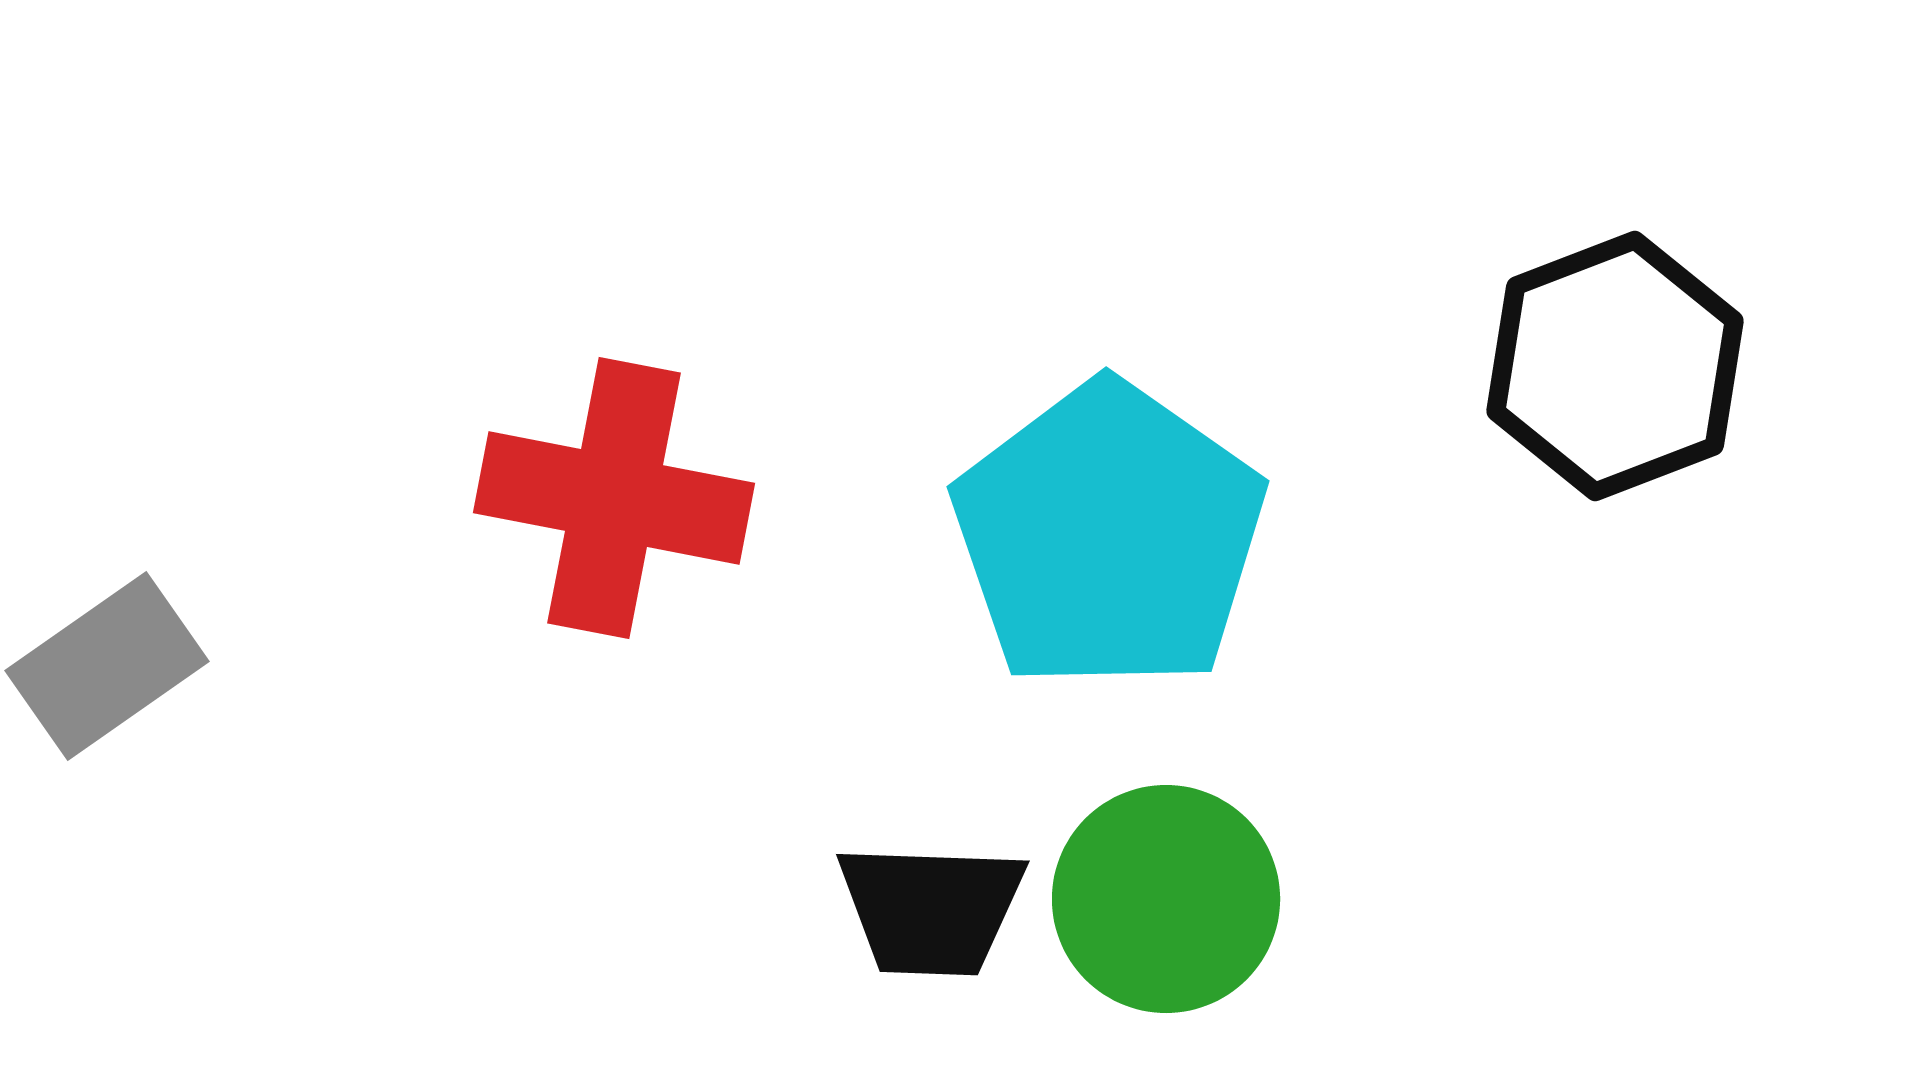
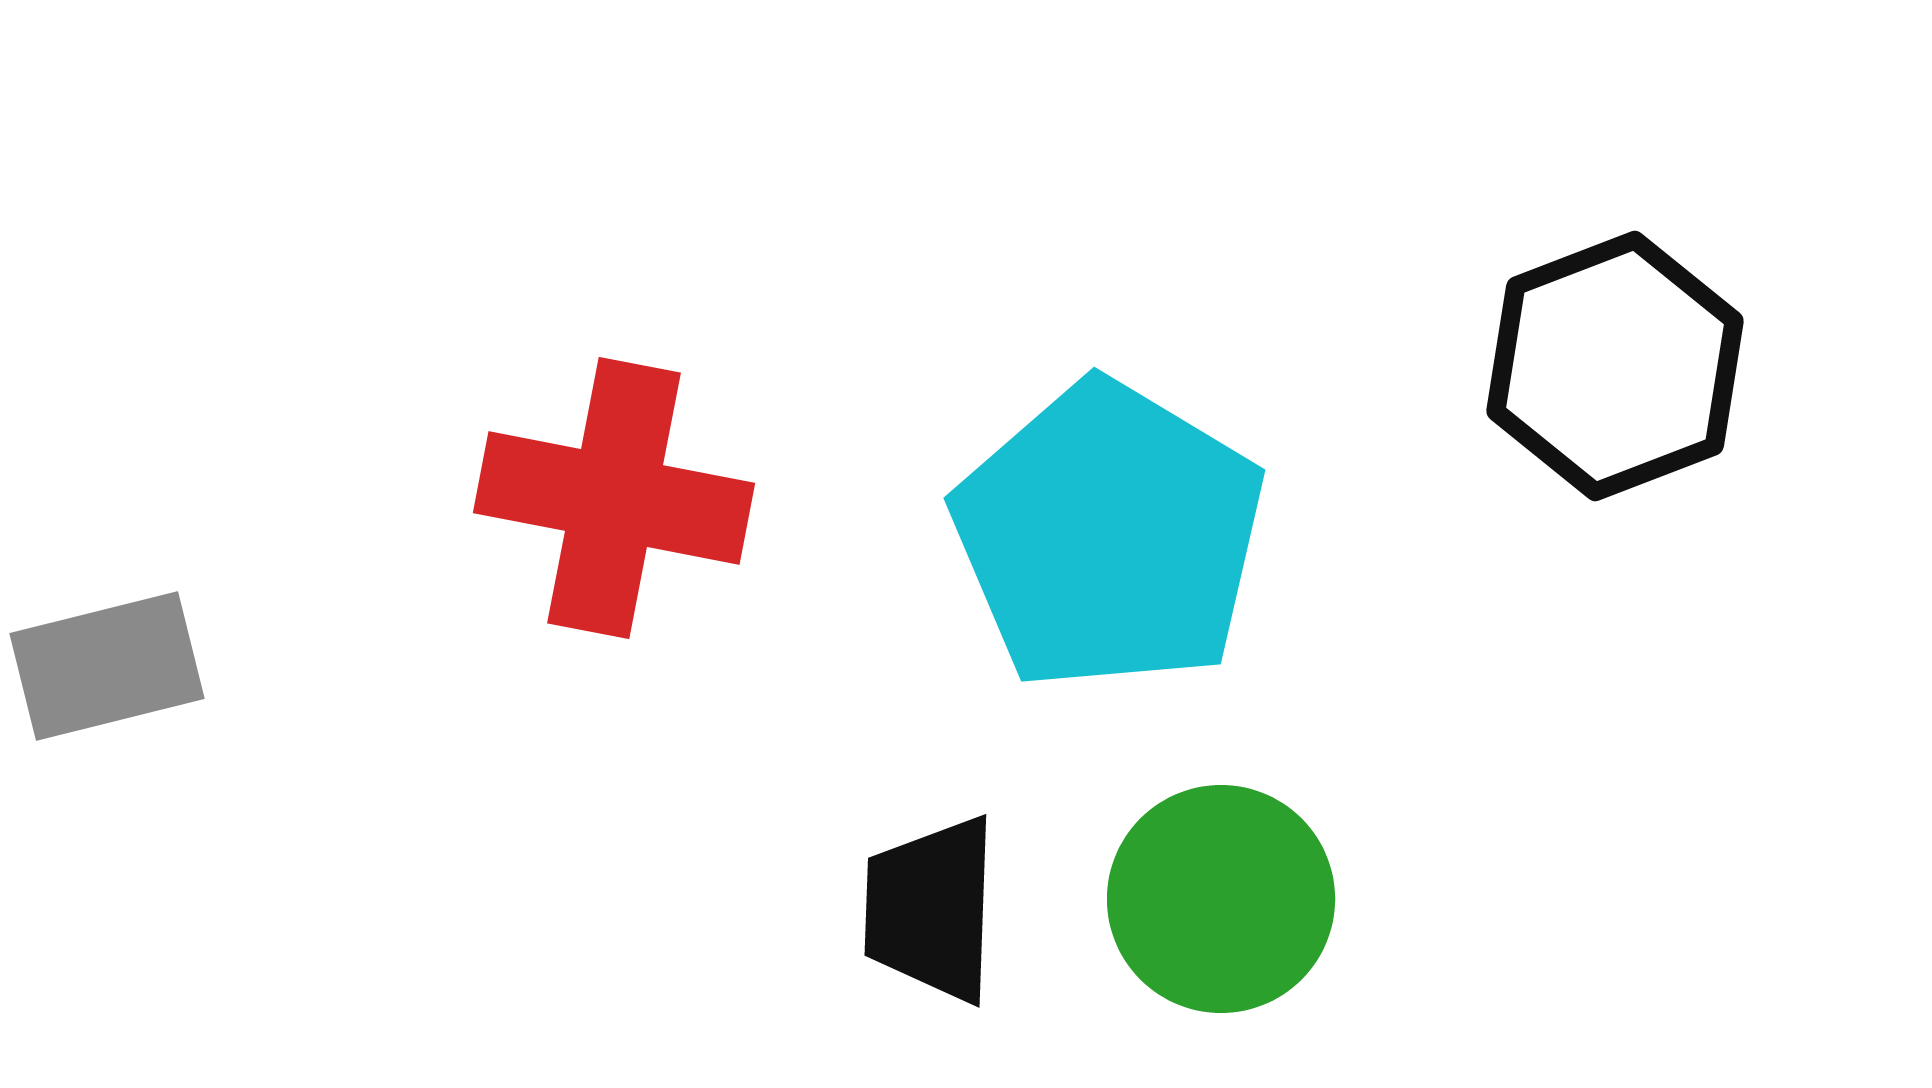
cyan pentagon: rotated 4 degrees counterclockwise
gray rectangle: rotated 21 degrees clockwise
green circle: moved 55 px right
black trapezoid: rotated 90 degrees clockwise
